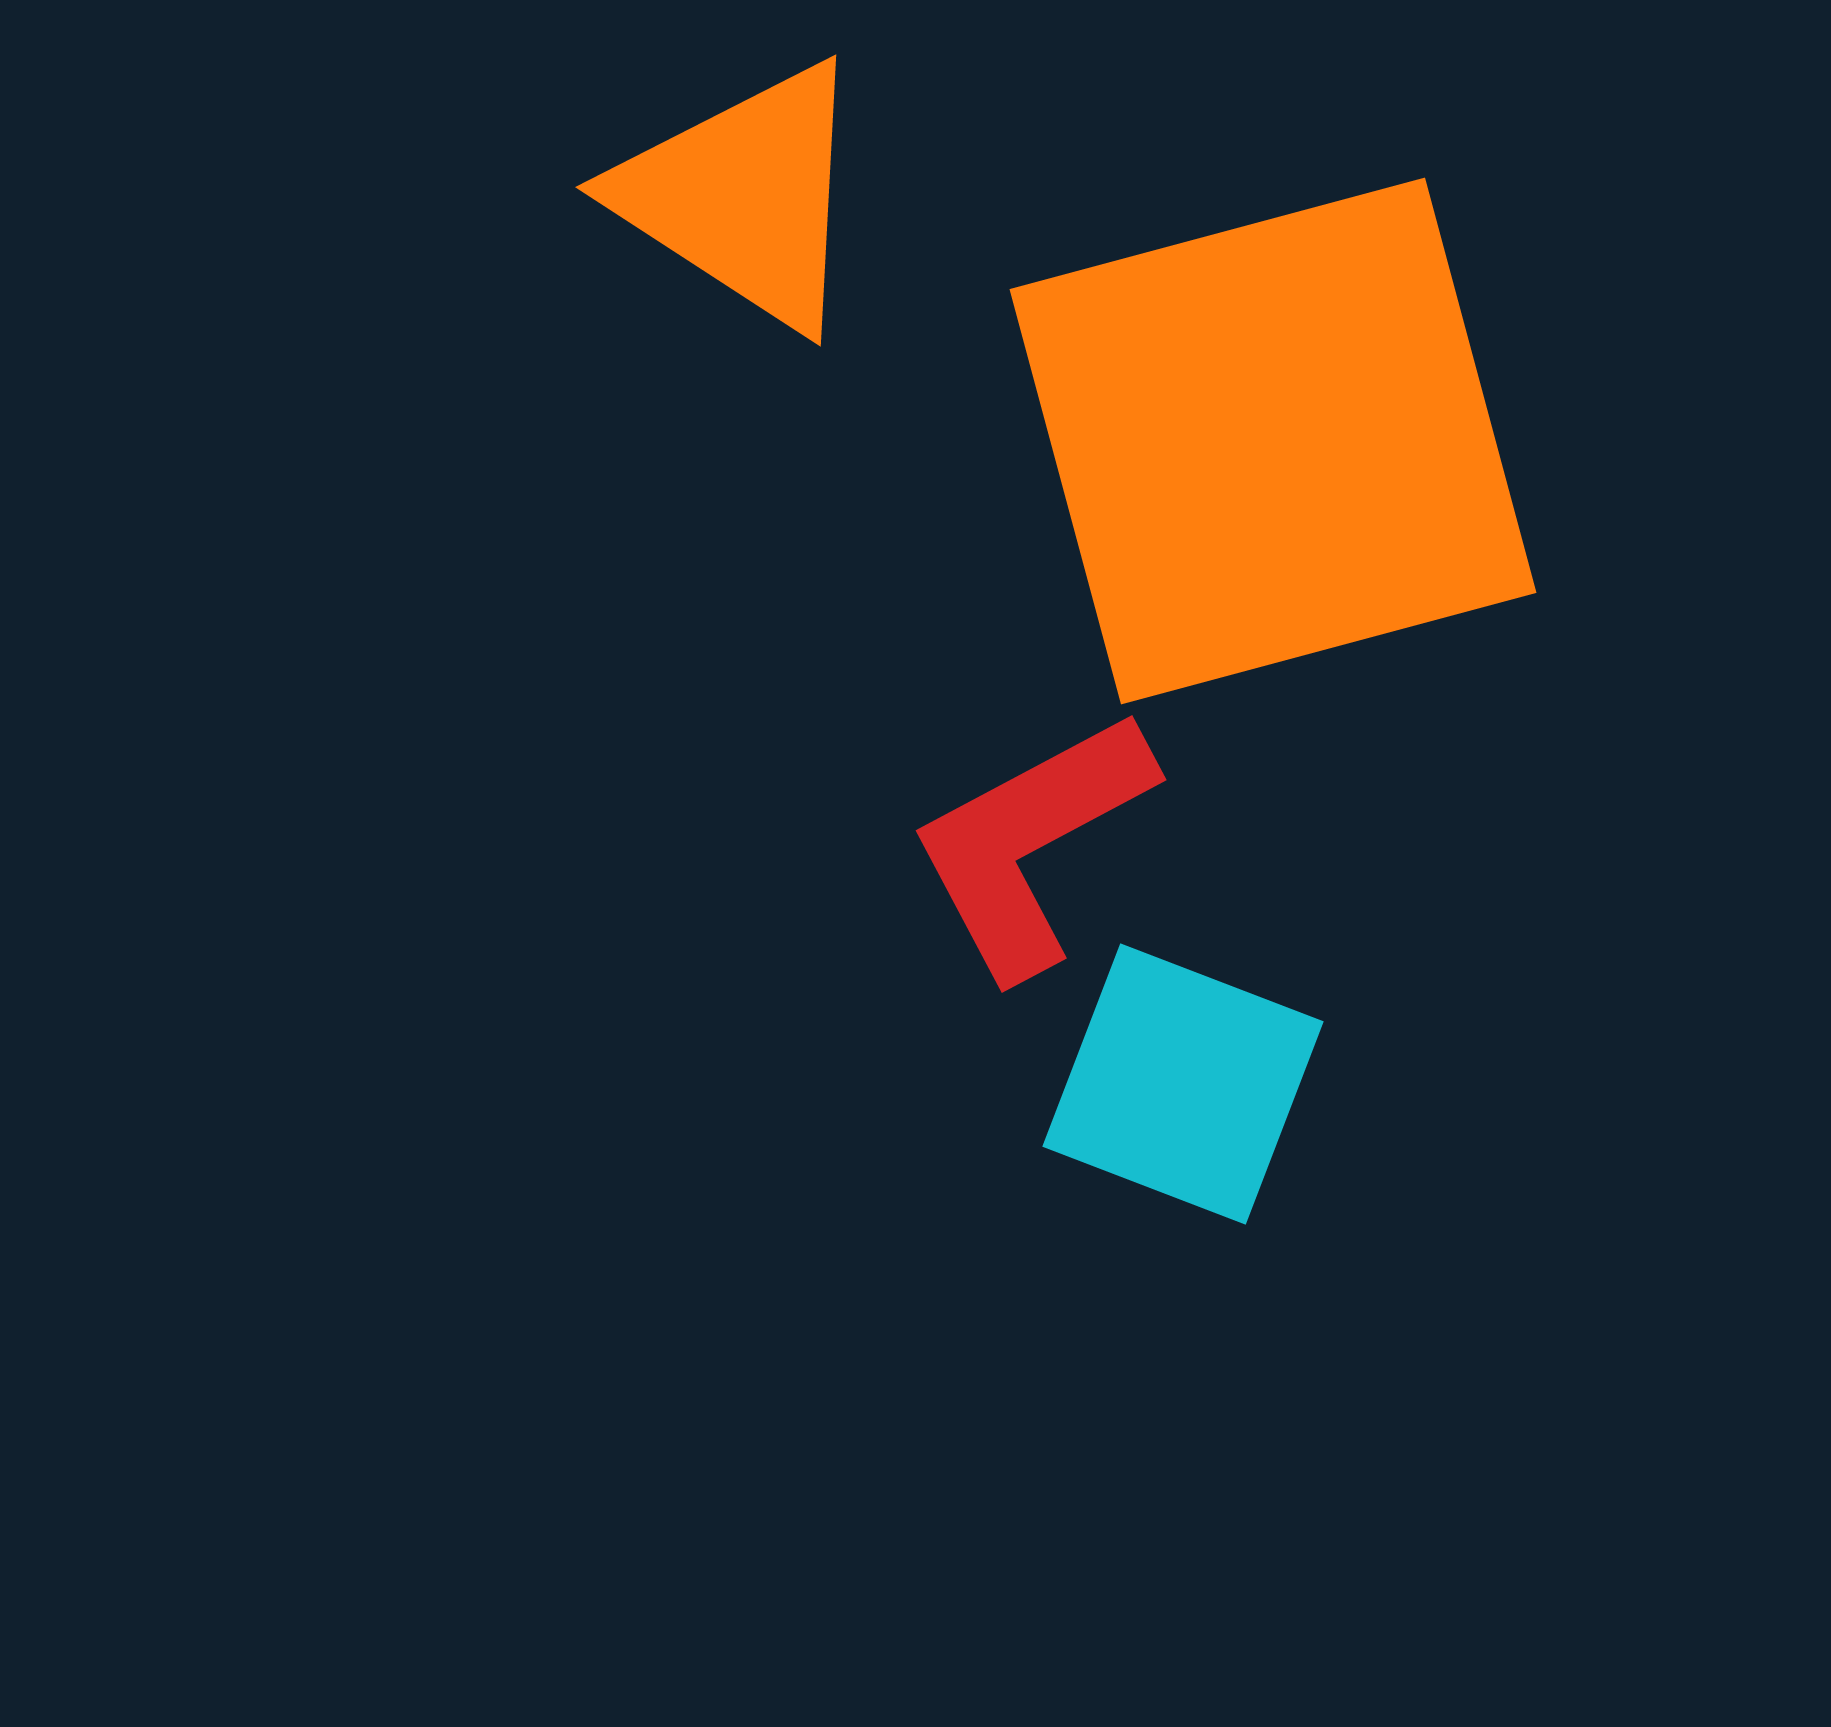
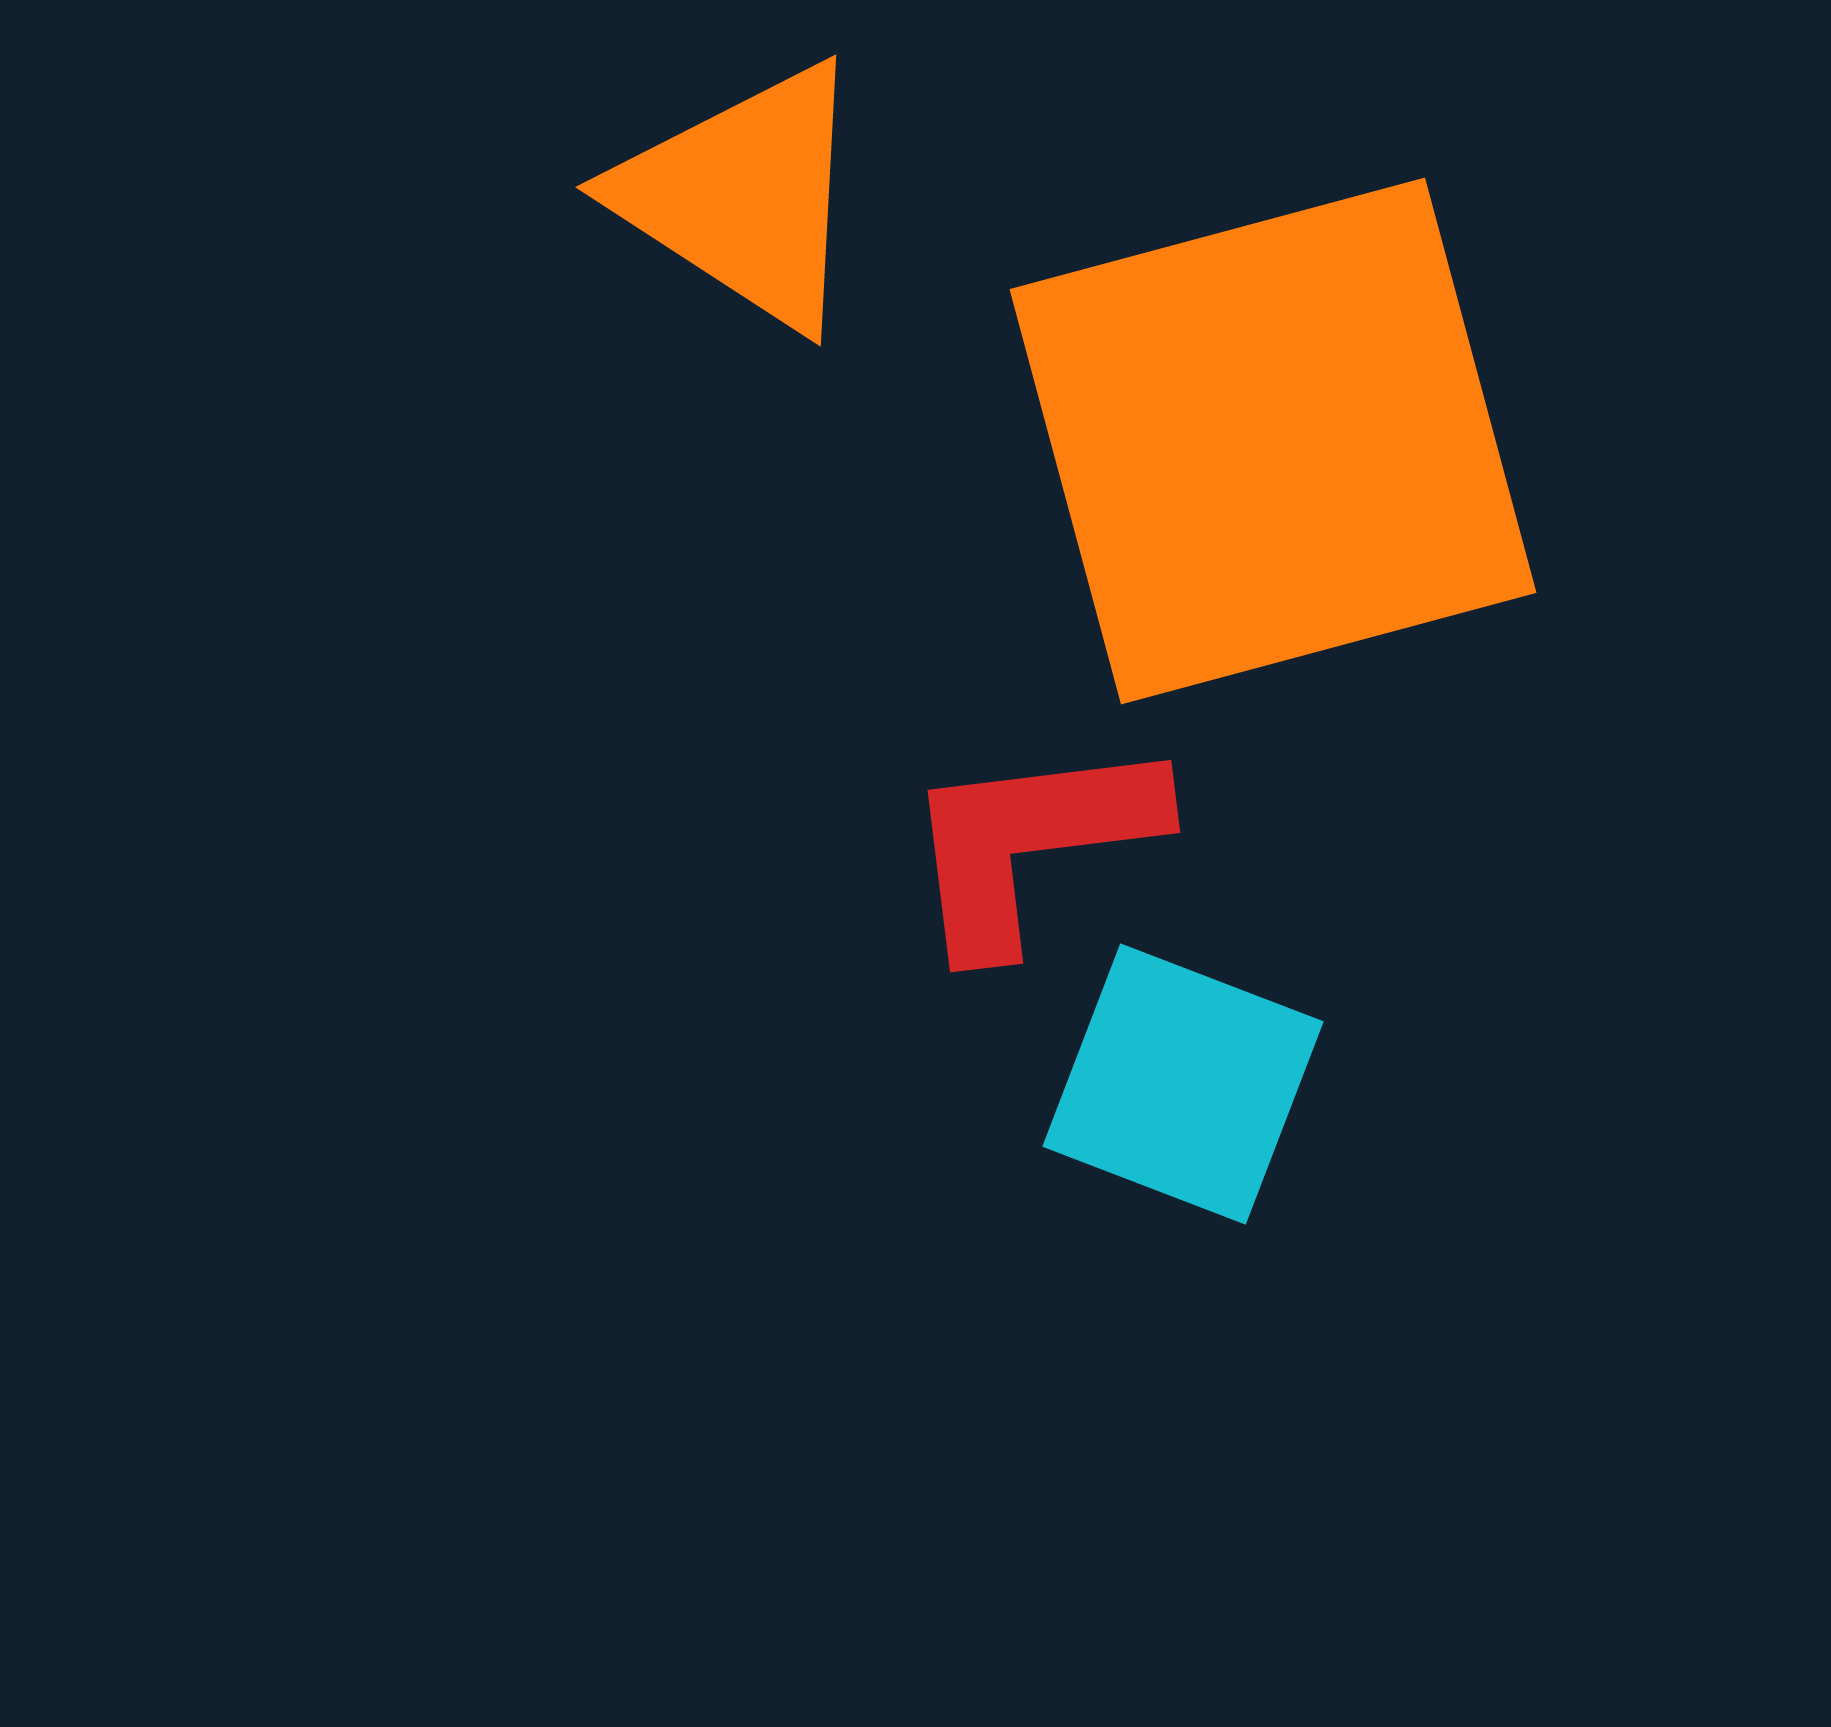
red L-shape: rotated 21 degrees clockwise
